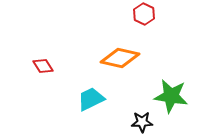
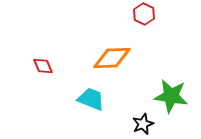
orange diamond: moved 8 px left; rotated 15 degrees counterclockwise
red diamond: rotated 10 degrees clockwise
cyan trapezoid: rotated 48 degrees clockwise
black star: moved 1 px right, 2 px down; rotated 20 degrees counterclockwise
